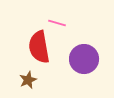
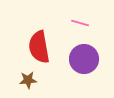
pink line: moved 23 px right
brown star: rotated 18 degrees clockwise
